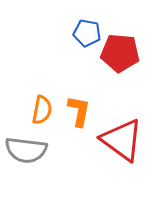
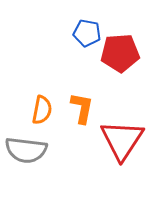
red pentagon: rotated 9 degrees counterclockwise
orange L-shape: moved 3 px right, 3 px up
red triangle: rotated 27 degrees clockwise
